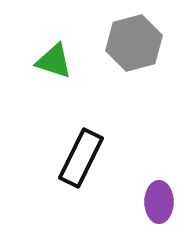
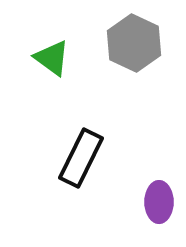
gray hexagon: rotated 20 degrees counterclockwise
green triangle: moved 2 px left, 3 px up; rotated 18 degrees clockwise
